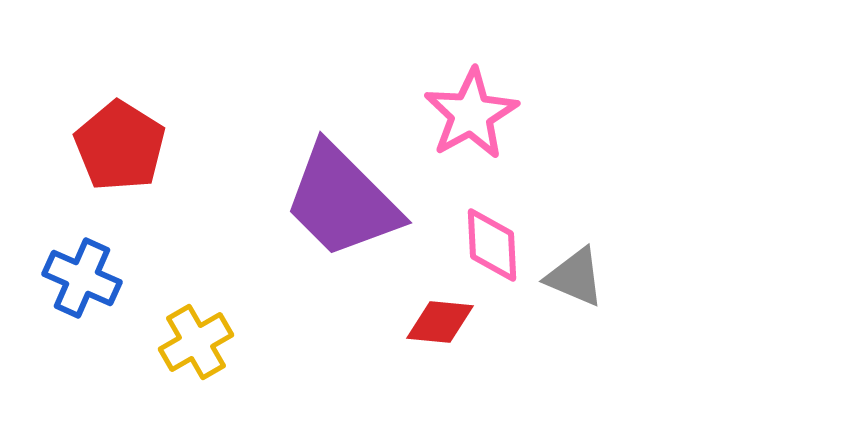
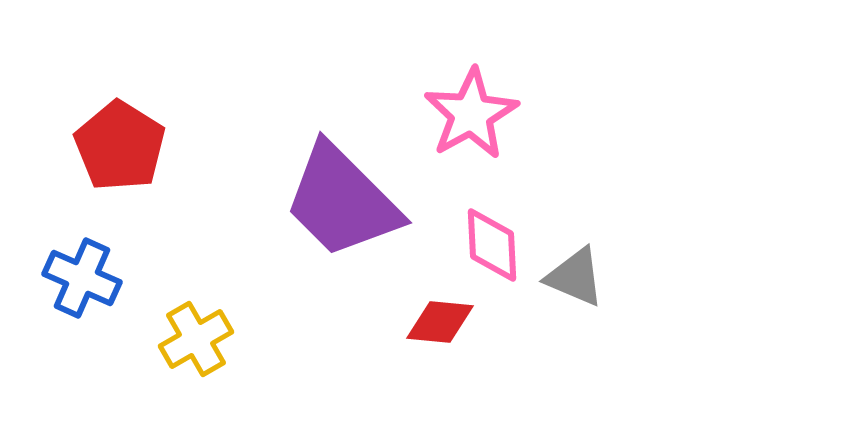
yellow cross: moved 3 px up
